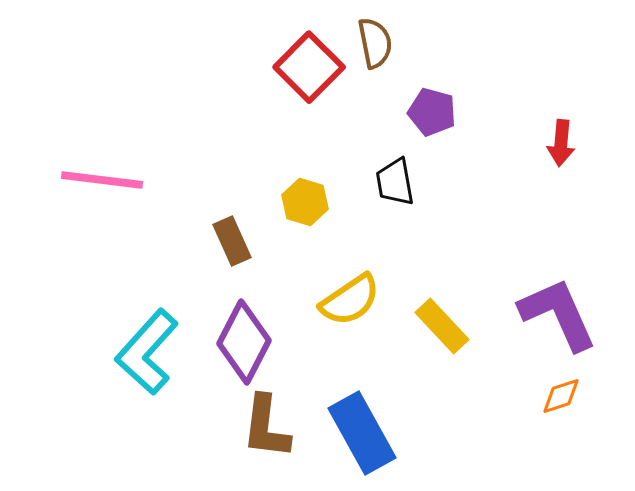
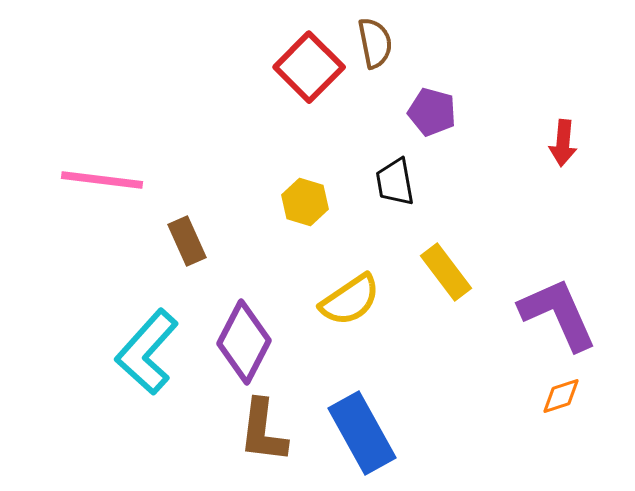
red arrow: moved 2 px right
brown rectangle: moved 45 px left
yellow rectangle: moved 4 px right, 54 px up; rotated 6 degrees clockwise
brown L-shape: moved 3 px left, 4 px down
